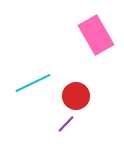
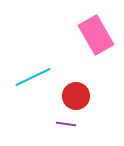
cyan line: moved 6 px up
purple line: rotated 54 degrees clockwise
